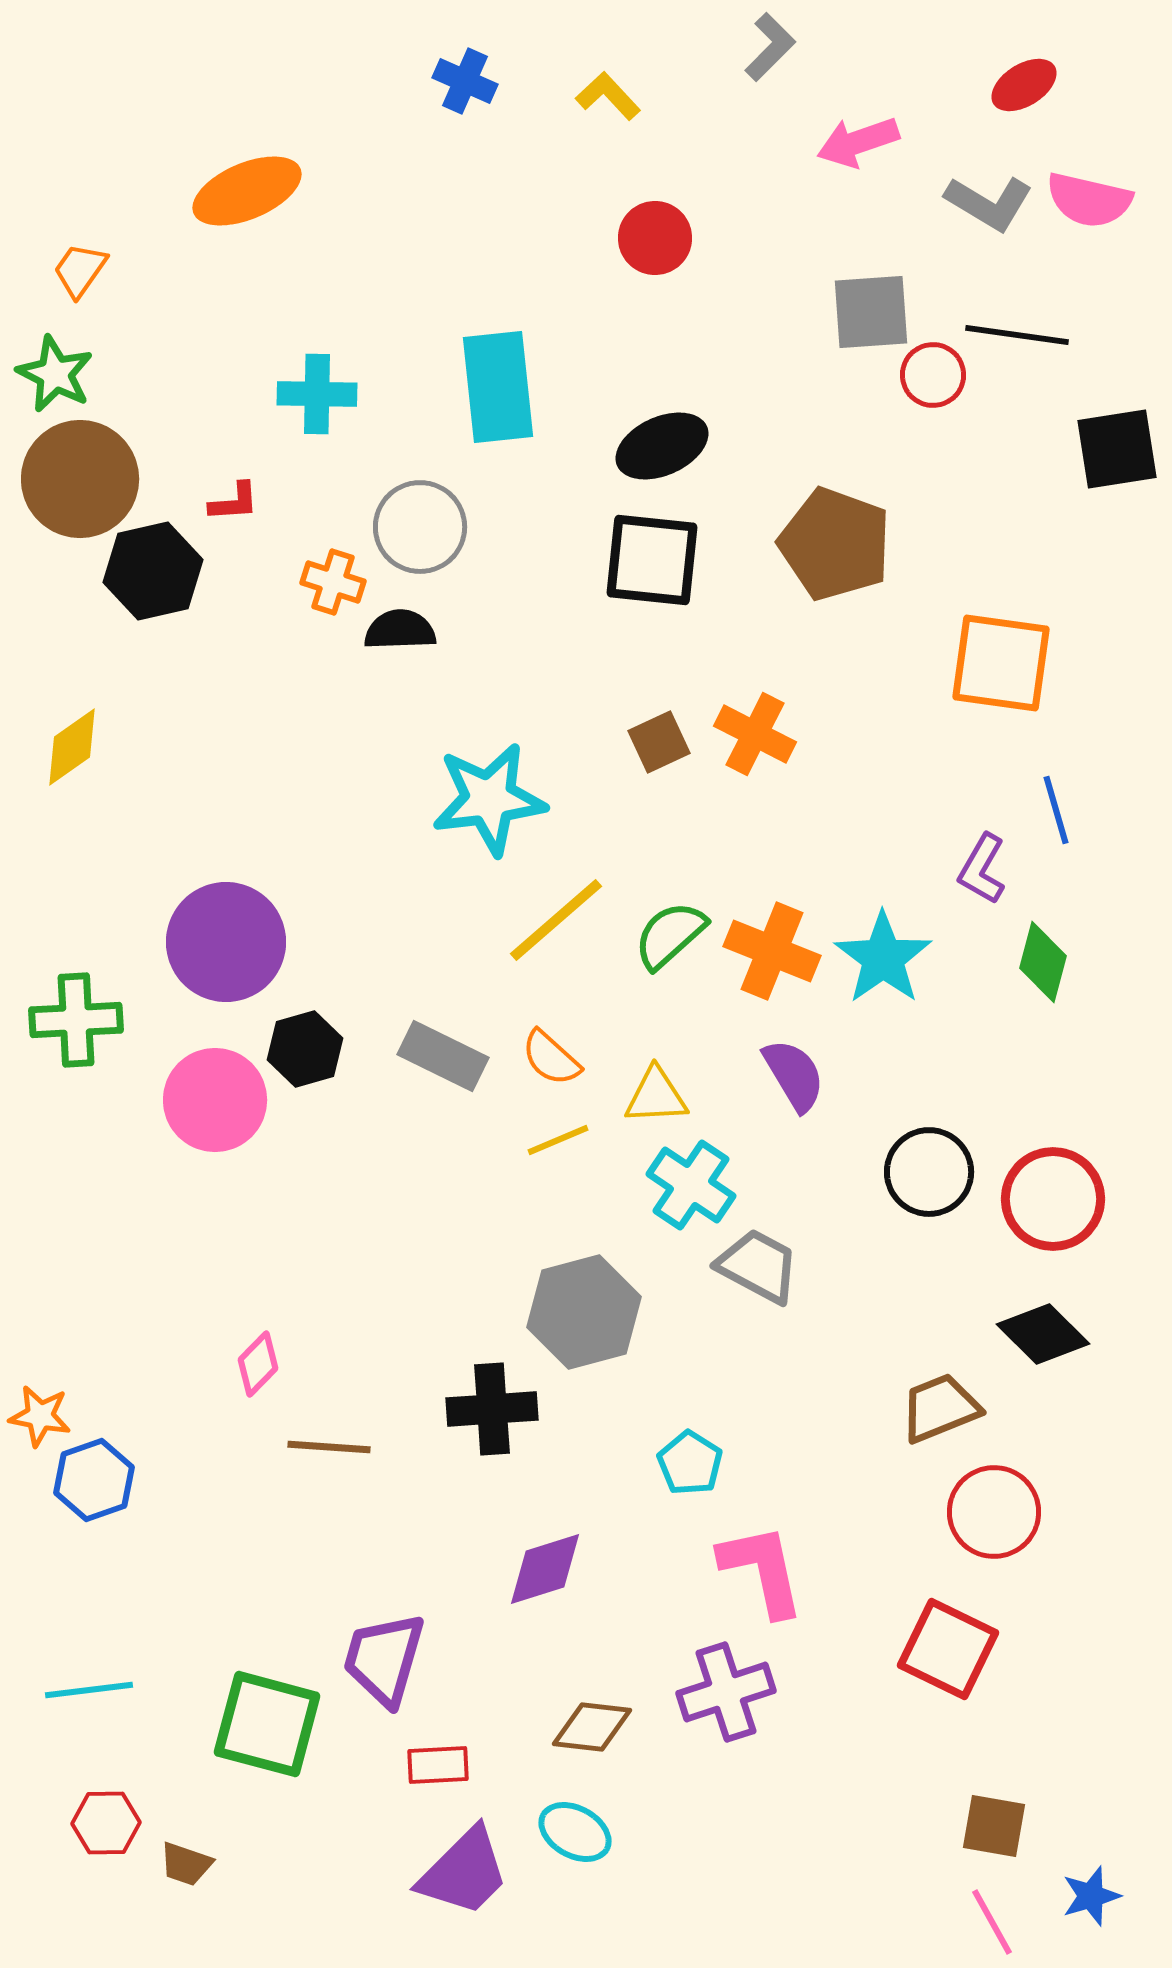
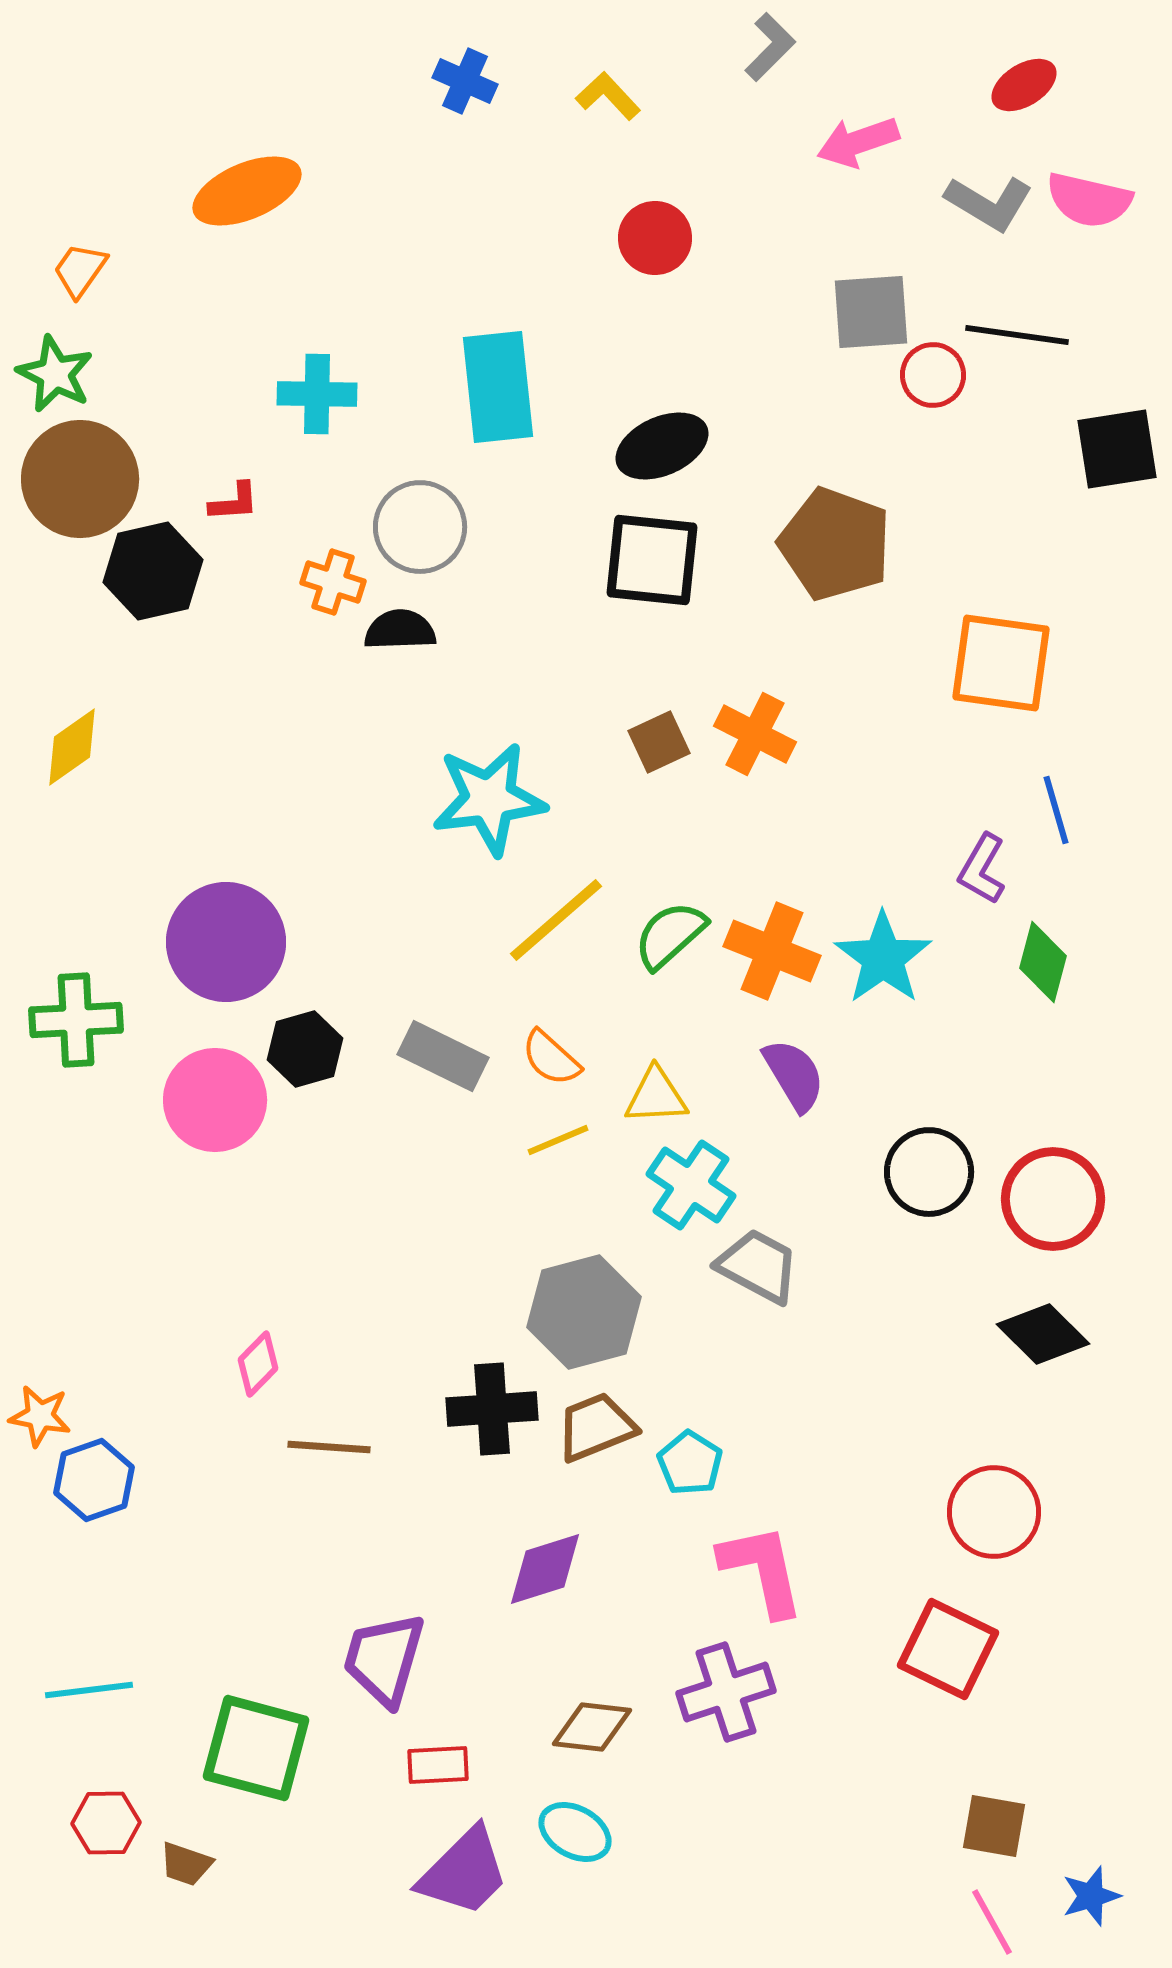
brown trapezoid at (940, 1408): moved 344 px left, 19 px down
green square at (267, 1724): moved 11 px left, 24 px down
